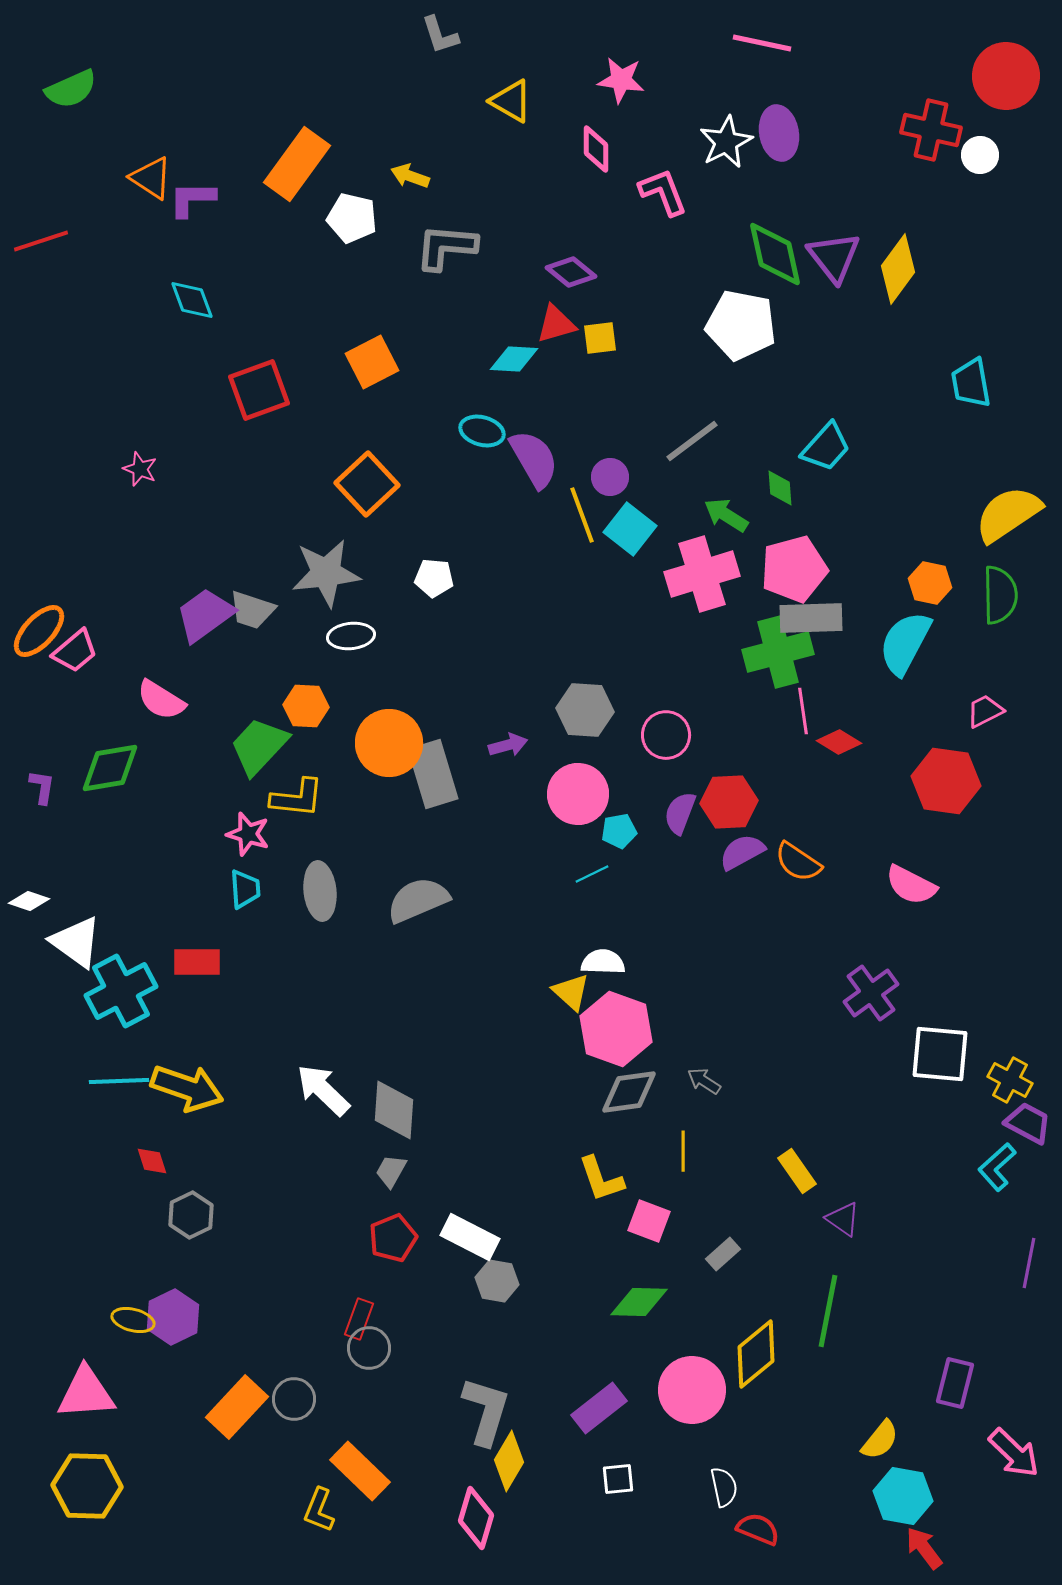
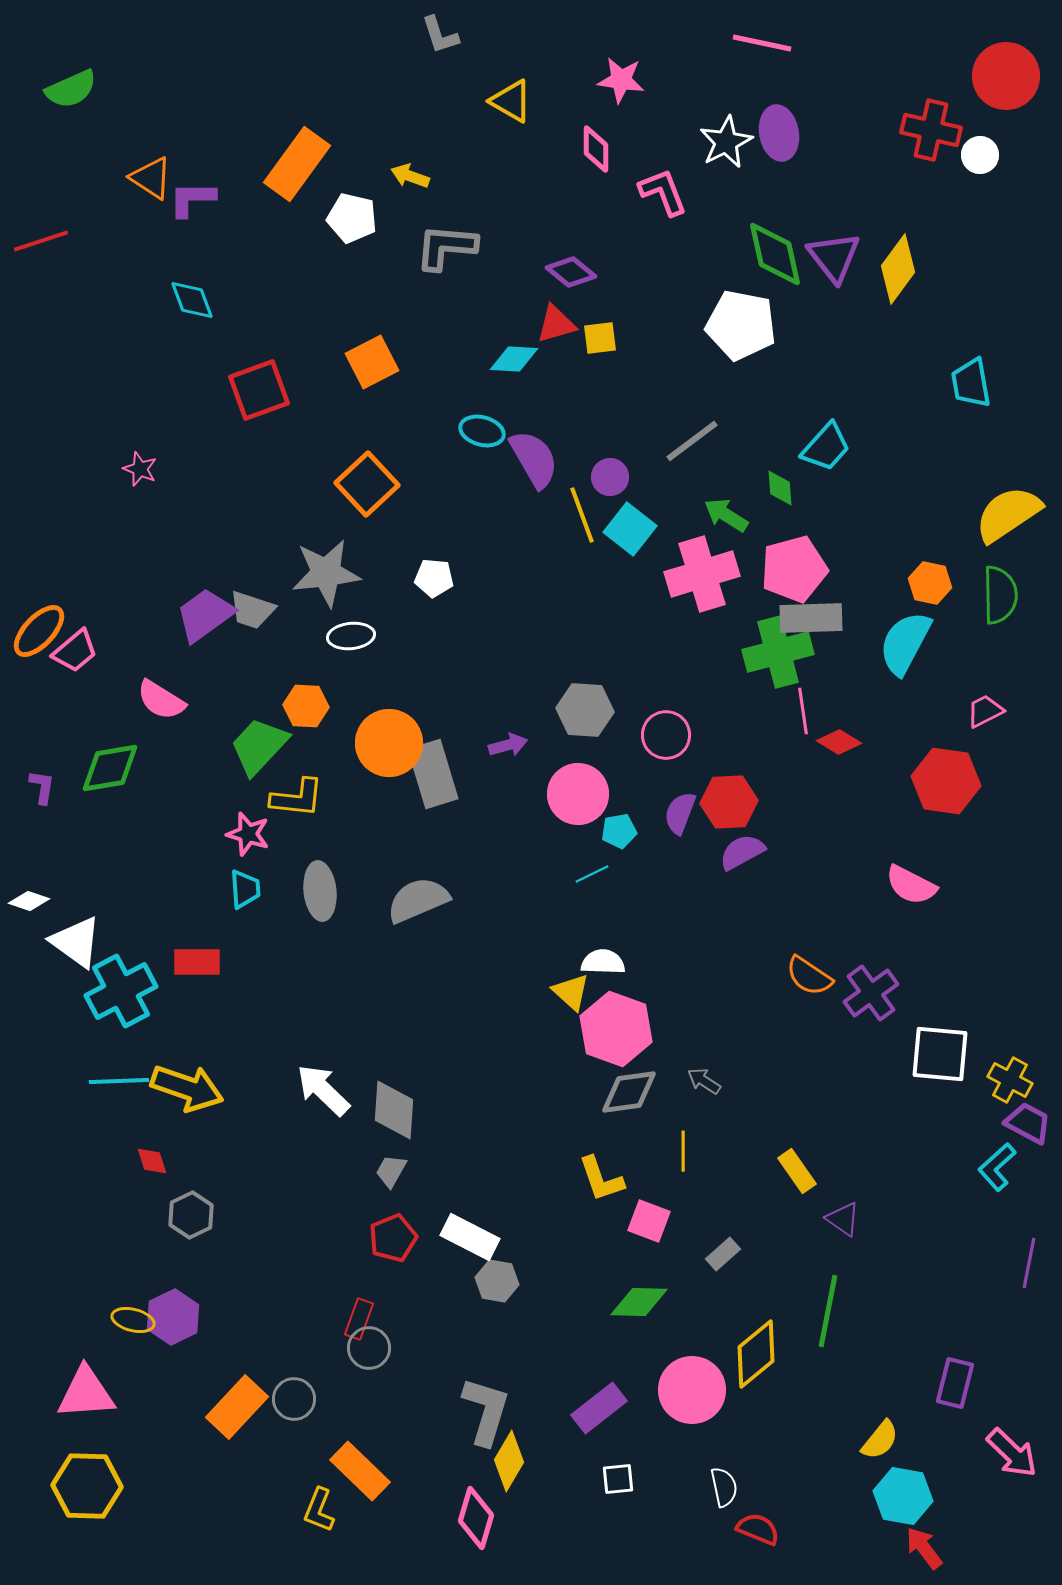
orange semicircle at (798, 862): moved 11 px right, 114 px down
pink arrow at (1014, 1453): moved 2 px left
